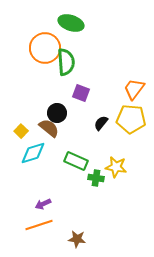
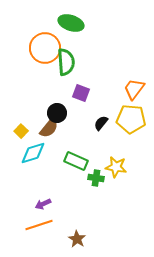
brown semicircle: rotated 90 degrees clockwise
brown star: rotated 24 degrees clockwise
